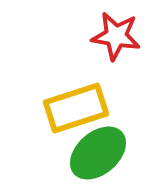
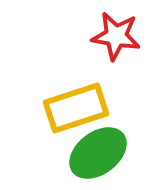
green ellipse: rotated 4 degrees clockwise
